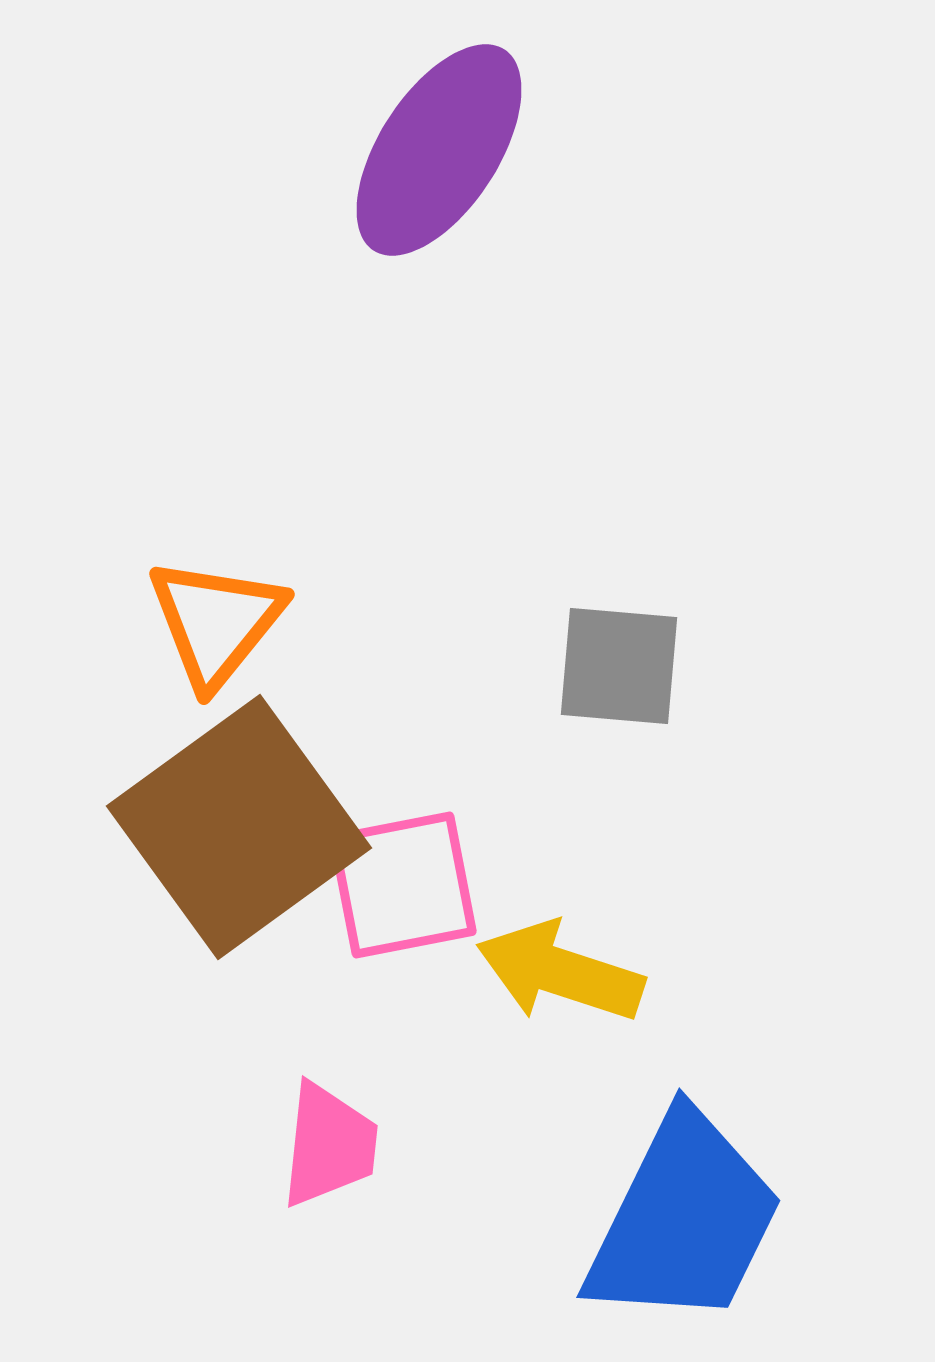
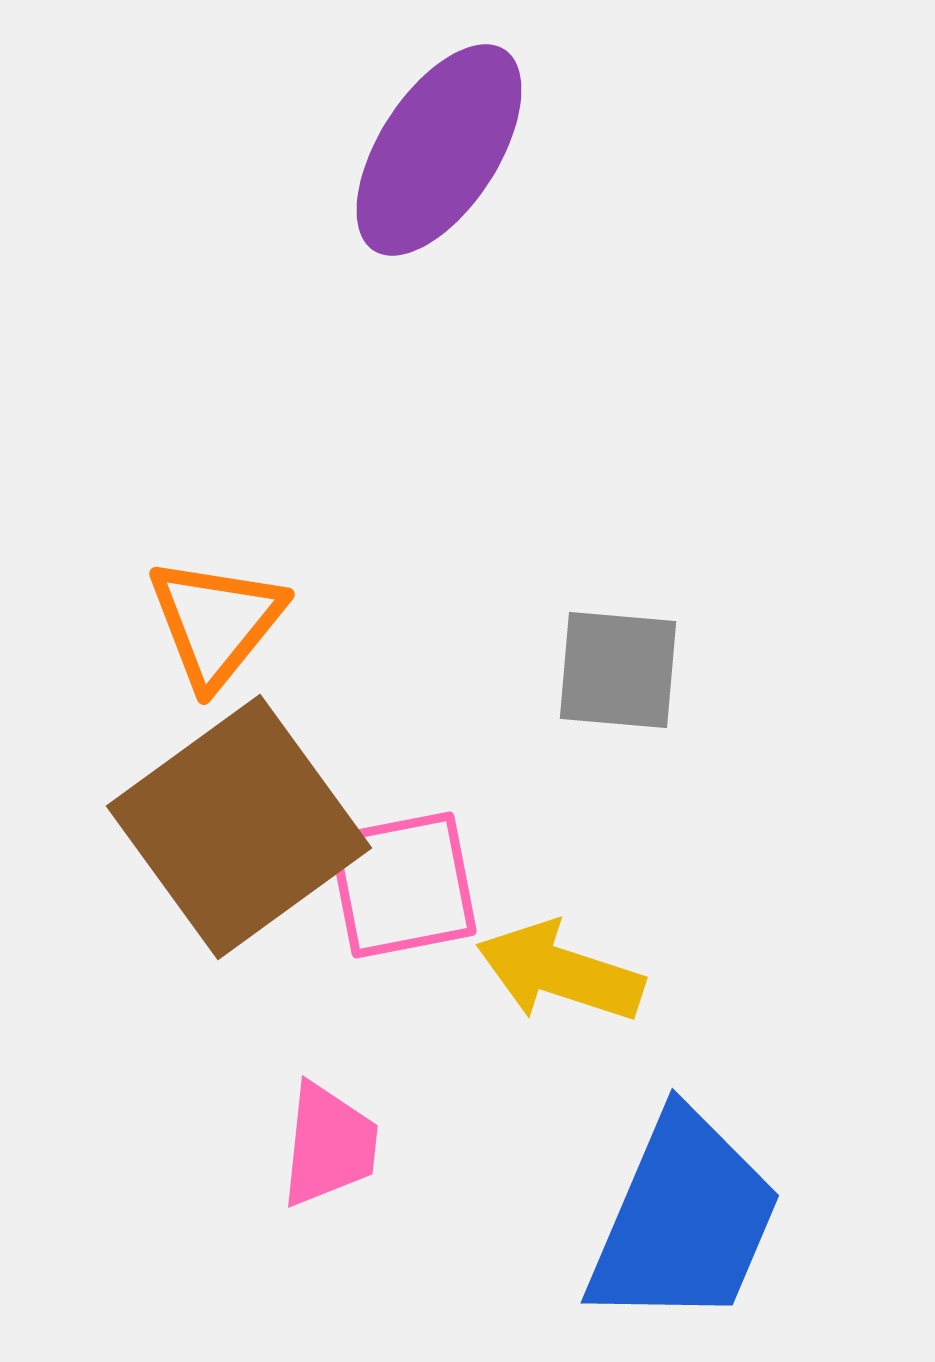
gray square: moved 1 px left, 4 px down
blue trapezoid: rotated 3 degrees counterclockwise
